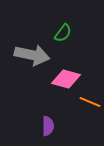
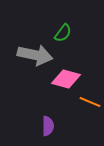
gray arrow: moved 3 px right
